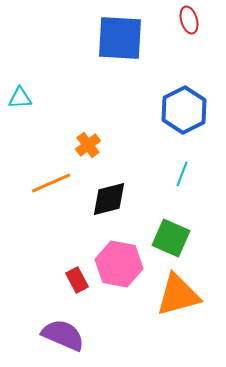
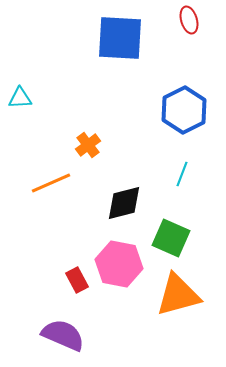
black diamond: moved 15 px right, 4 px down
